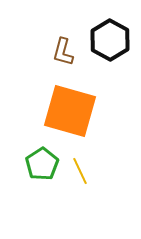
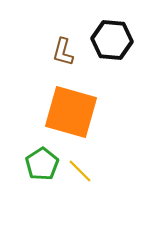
black hexagon: moved 2 px right; rotated 24 degrees counterclockwise
orange square: moved 1 px right, 1 px down
yellow line: rotated 20 degrees counterclockwise
